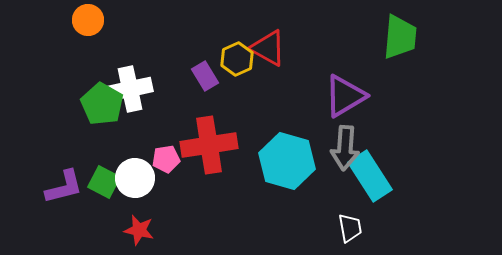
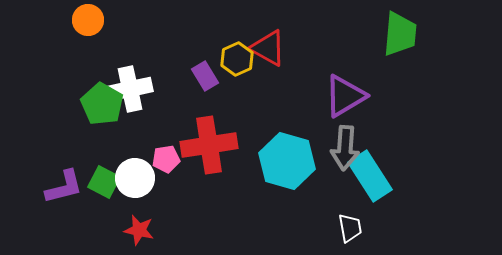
green trapezoid: moved 3 px up
